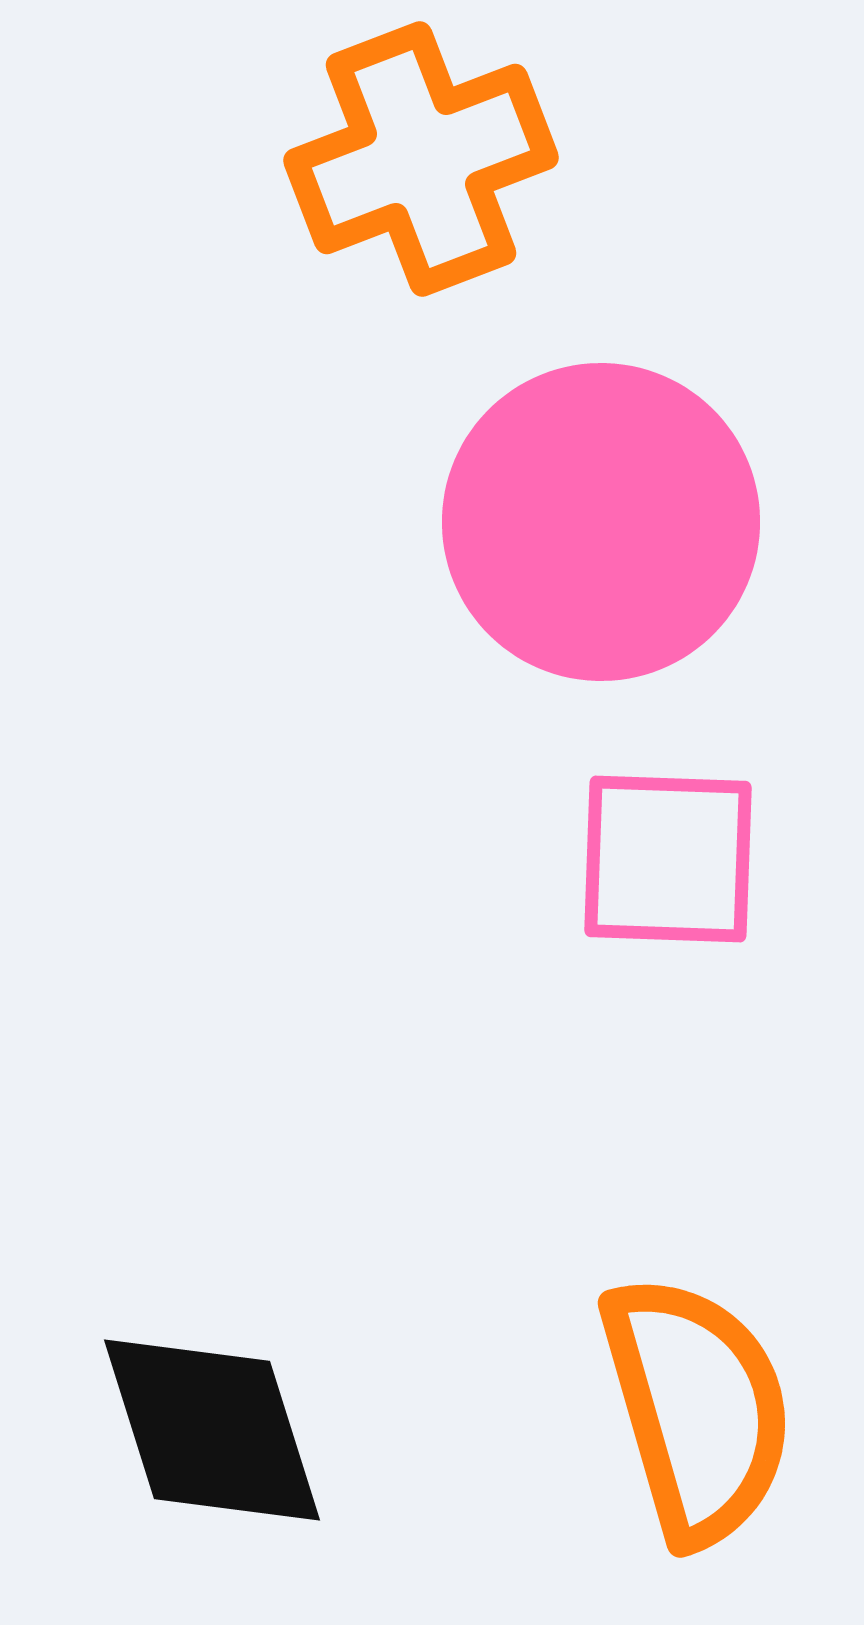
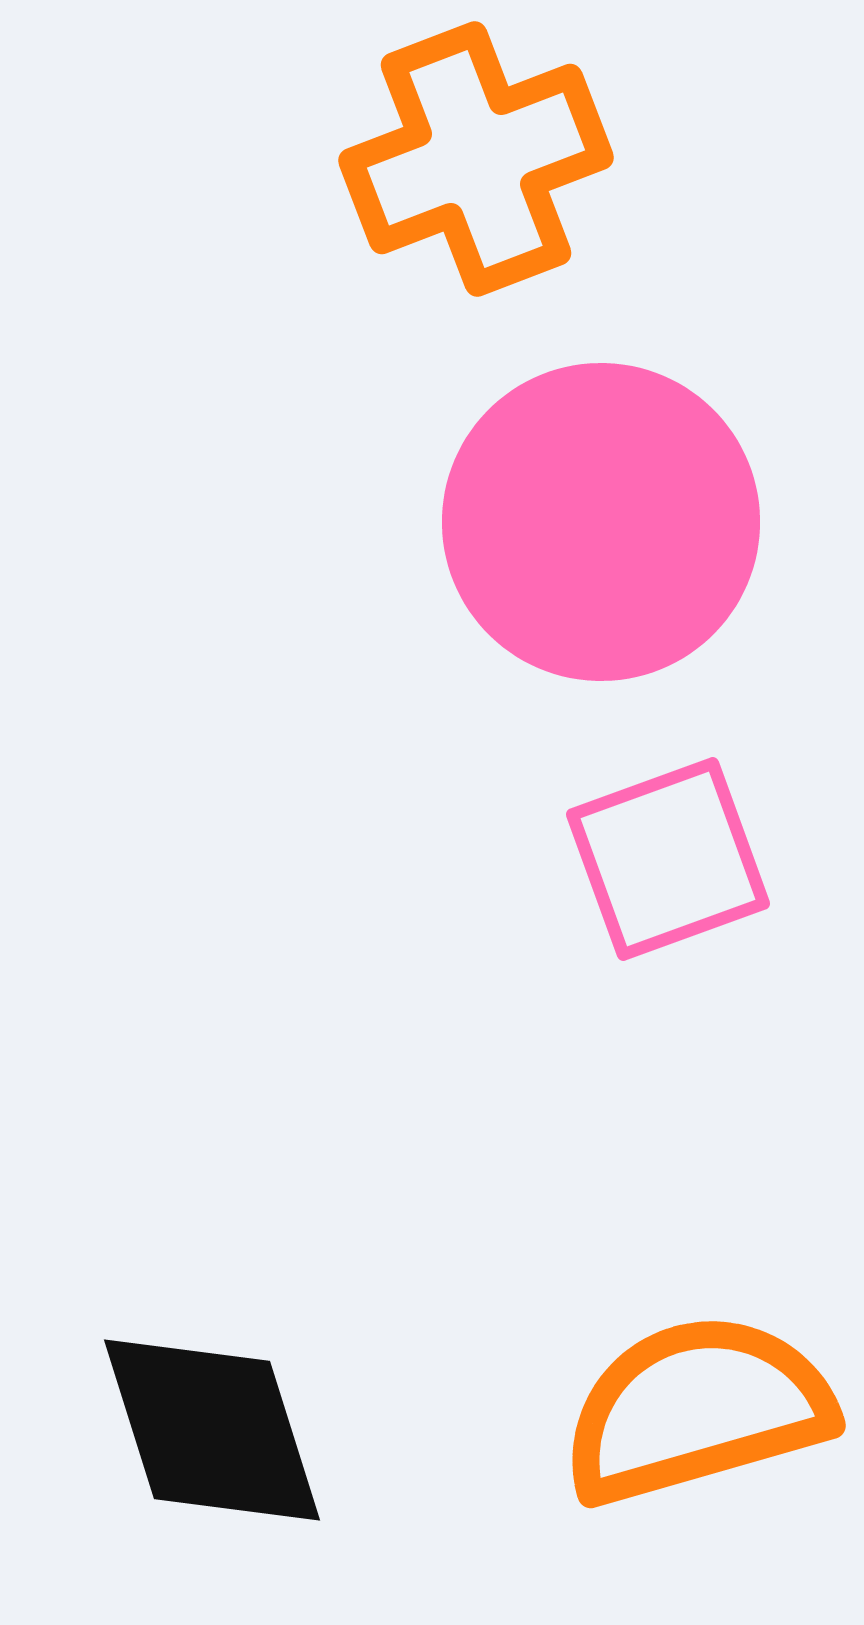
orange cross: moved 55 px right
pink square: rotated 22 degrees counterclockwise
orange semicircle: rotated 90 degrees counterclockwise
